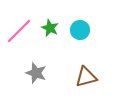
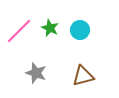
brown triangle: moved 3 px left, 1 px up
